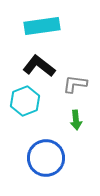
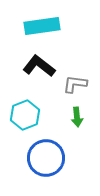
cyan hexagon: moved 14 px down
green arrow: moved 1 px right, 3 px up
